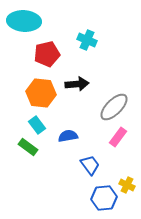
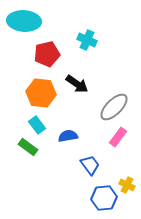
black arrow: rotated 40 degrees clockwise
